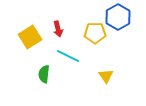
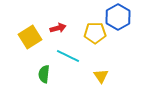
red arrow: moved 1 px up; rotated 91 degrees counterclockwise
yellow triangle: moved 5 px left
